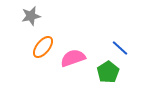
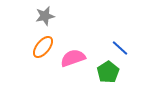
gray star: moved 14 px right
